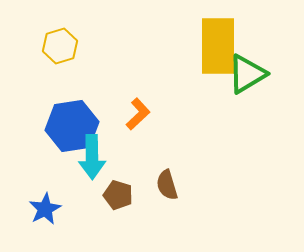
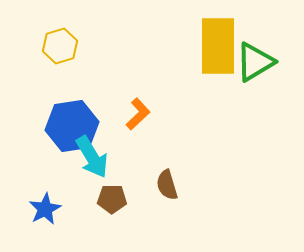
green triangle: moved 8 px right, 12 px up
cyan arrow: rotated 30 degrees counterclockwise
brown pentagon: moved 6 px left, 4 px down; rotated 16 degrees counterclockwise
